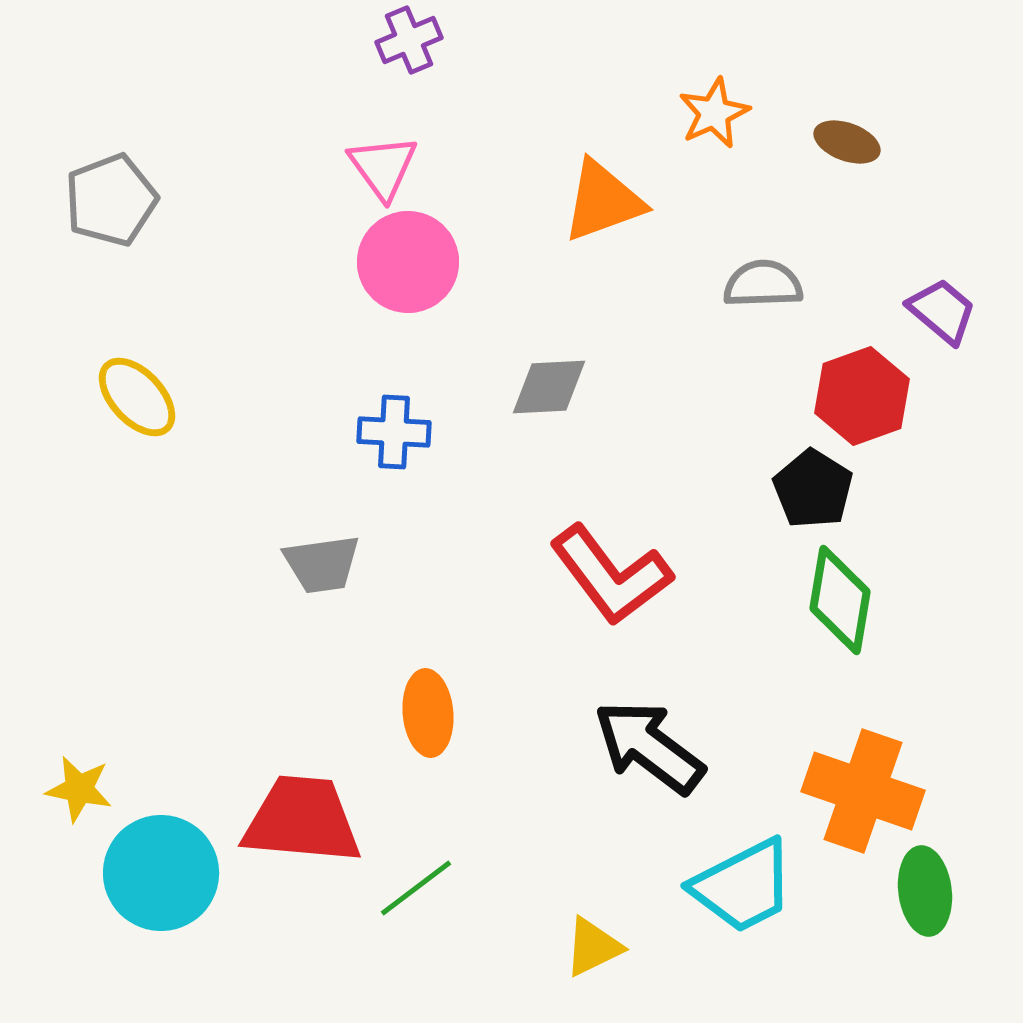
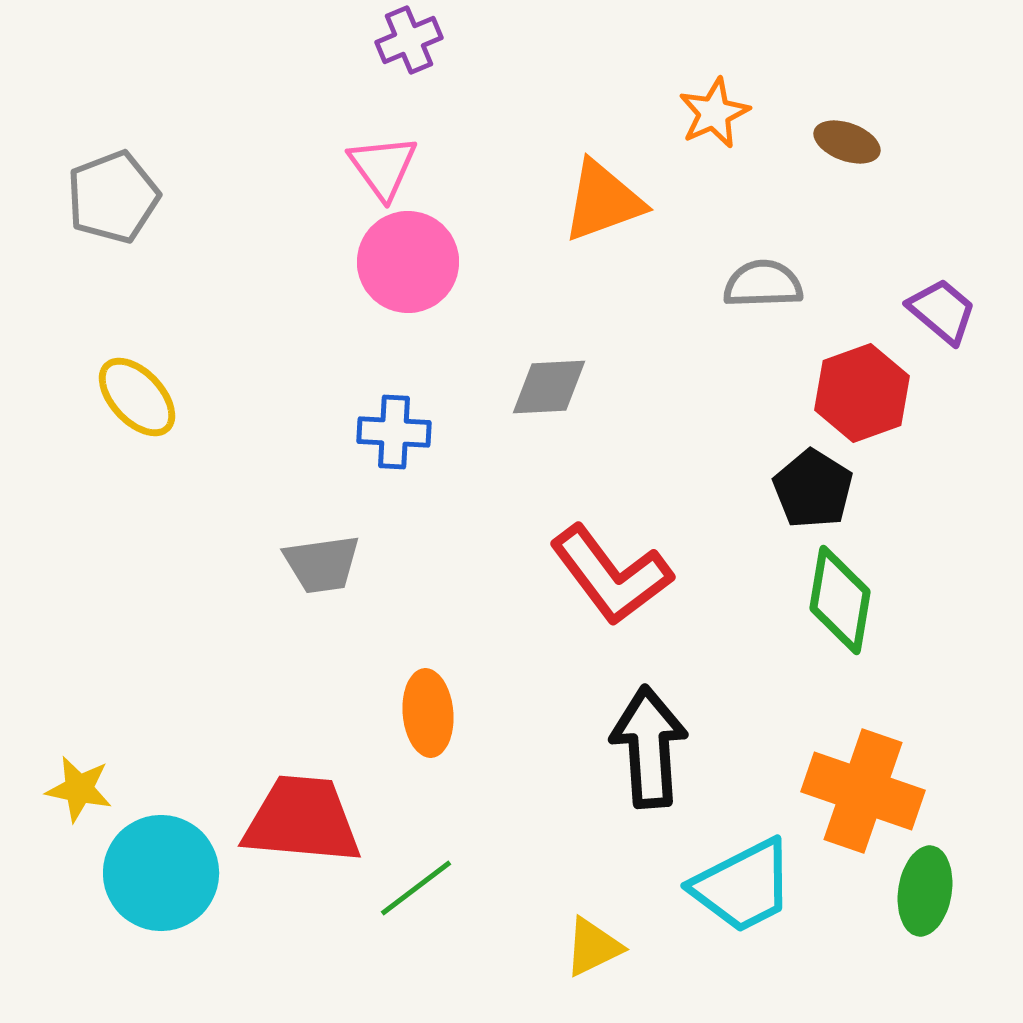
gray pentagon: moved 2 px right, 3 px up
red hexagon: moved 3 px up
black arrow: rotated 49 degrees clockwise
green ellipse: rotated 16 degrees clockwise
